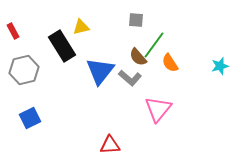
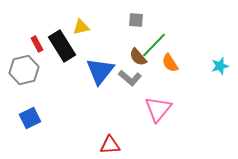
red rectangle: moved 24 px right, 13 px down
green line: rotated 8 degrees clockwise
